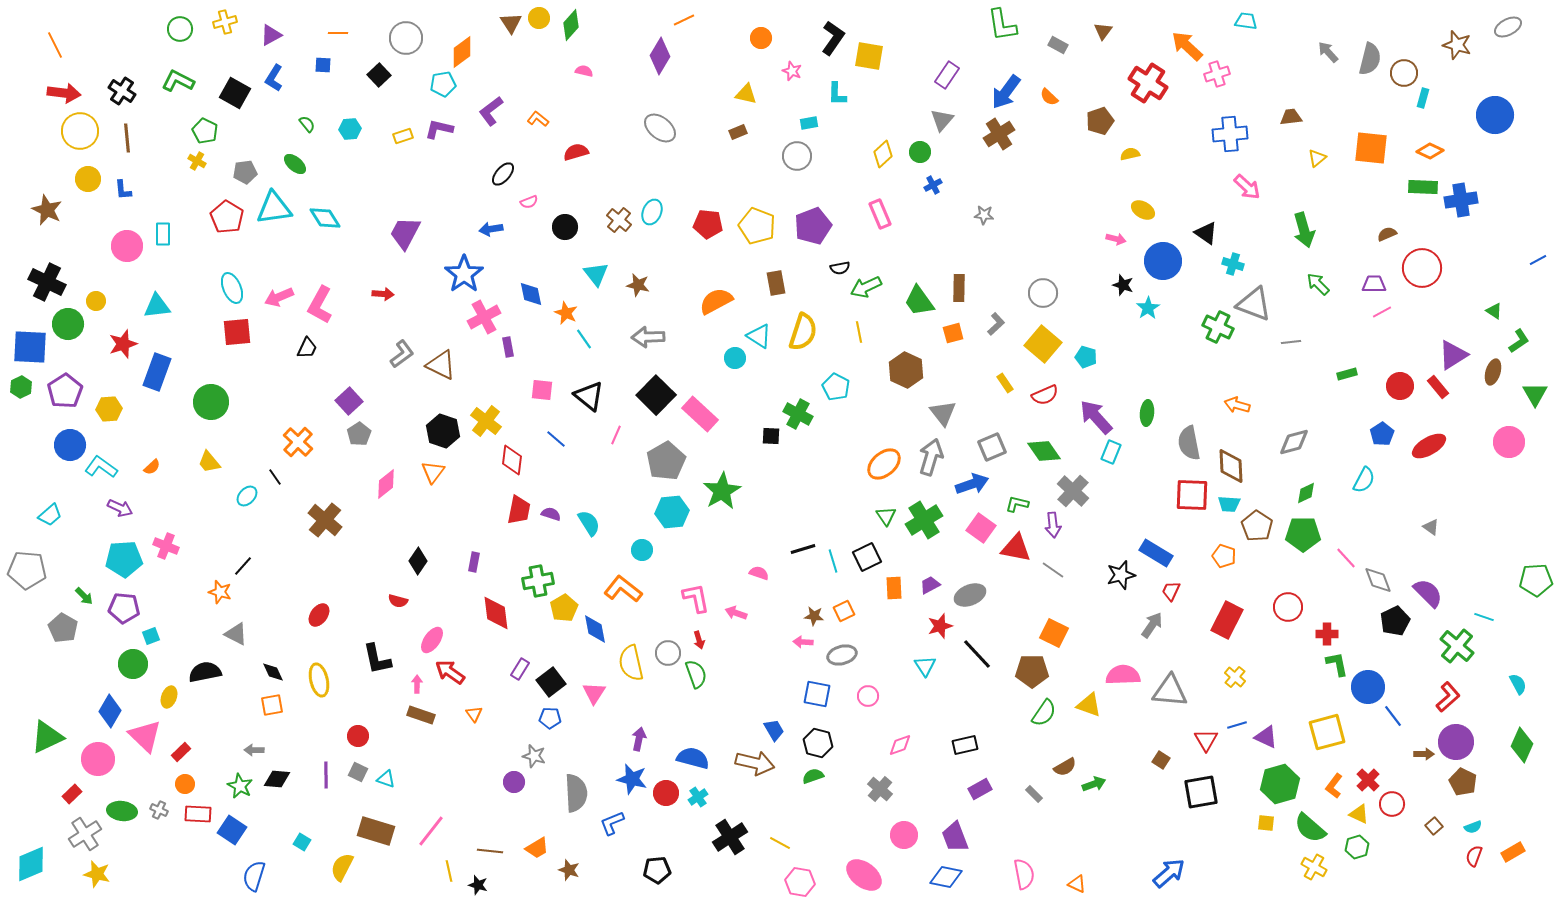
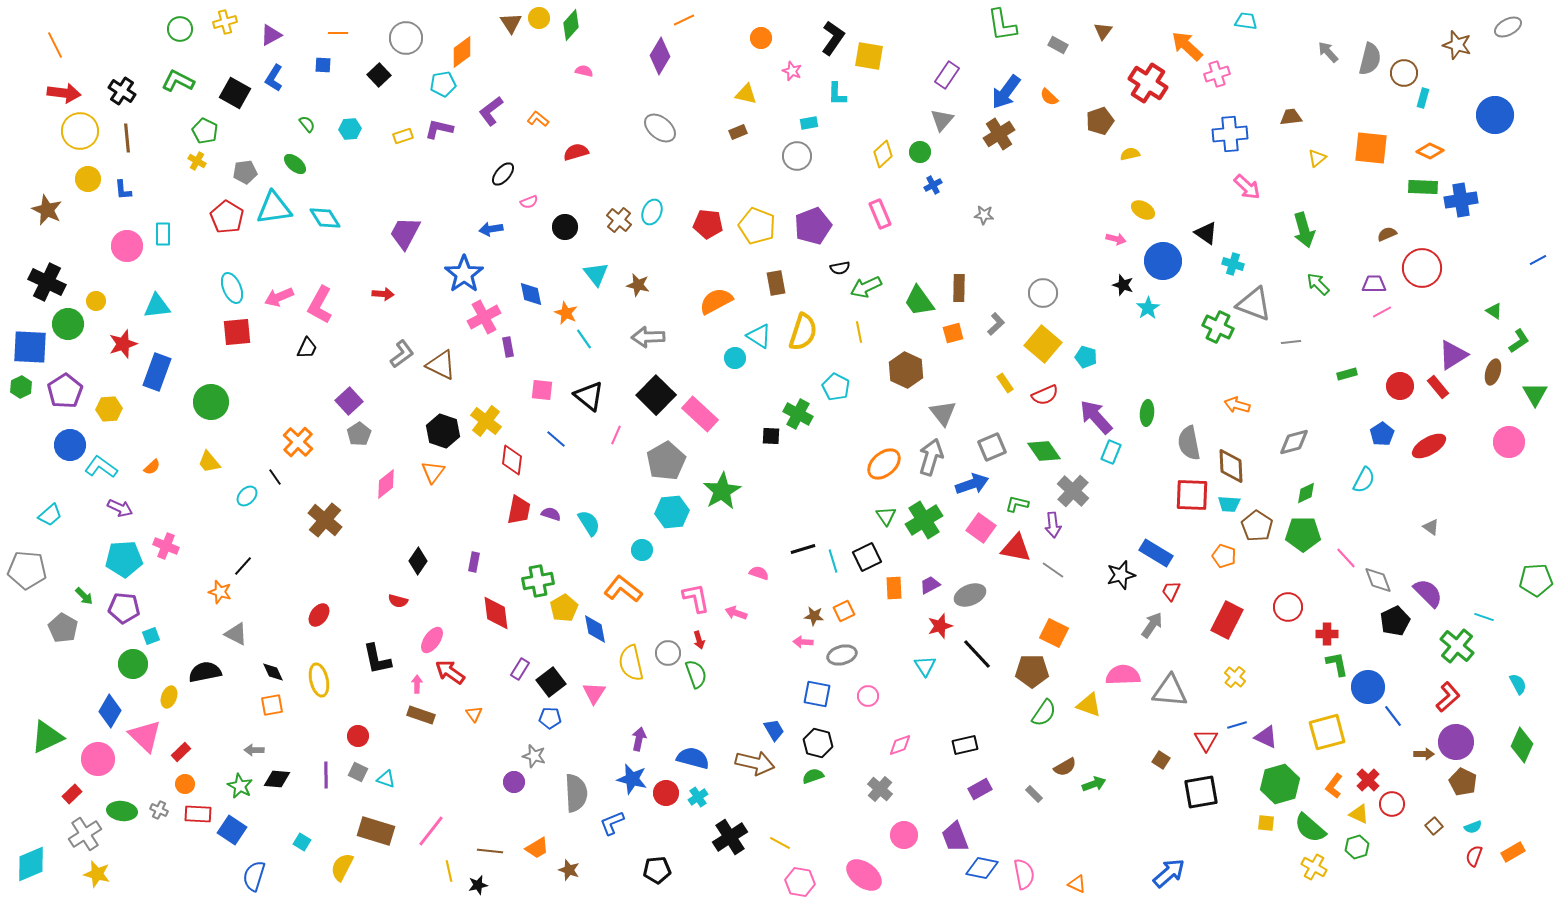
blue diamond at (946, 877): moved 36 px right, 9 px up
black star at (478, 885): rotated 30 degrees counterclockwise
